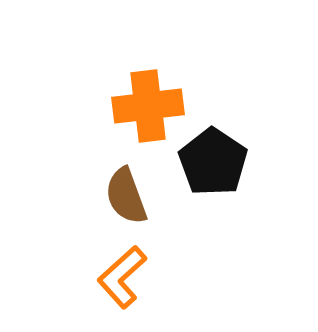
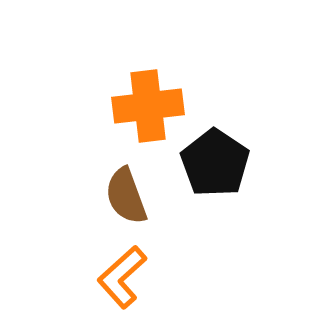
black pentagon: moved 2 px right, 1 px down
